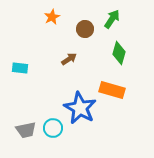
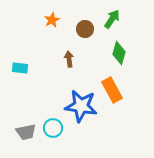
orange star: moved 3 px down
brown arrow: rotated 63 degrees counterclockwise
orange rectangle: rotated 45 degrees clockwise
blue star: moved 1 px right, 2 px up; rotated 20 degrees counterclockwise
gray trapezoid: moved 2 px down
